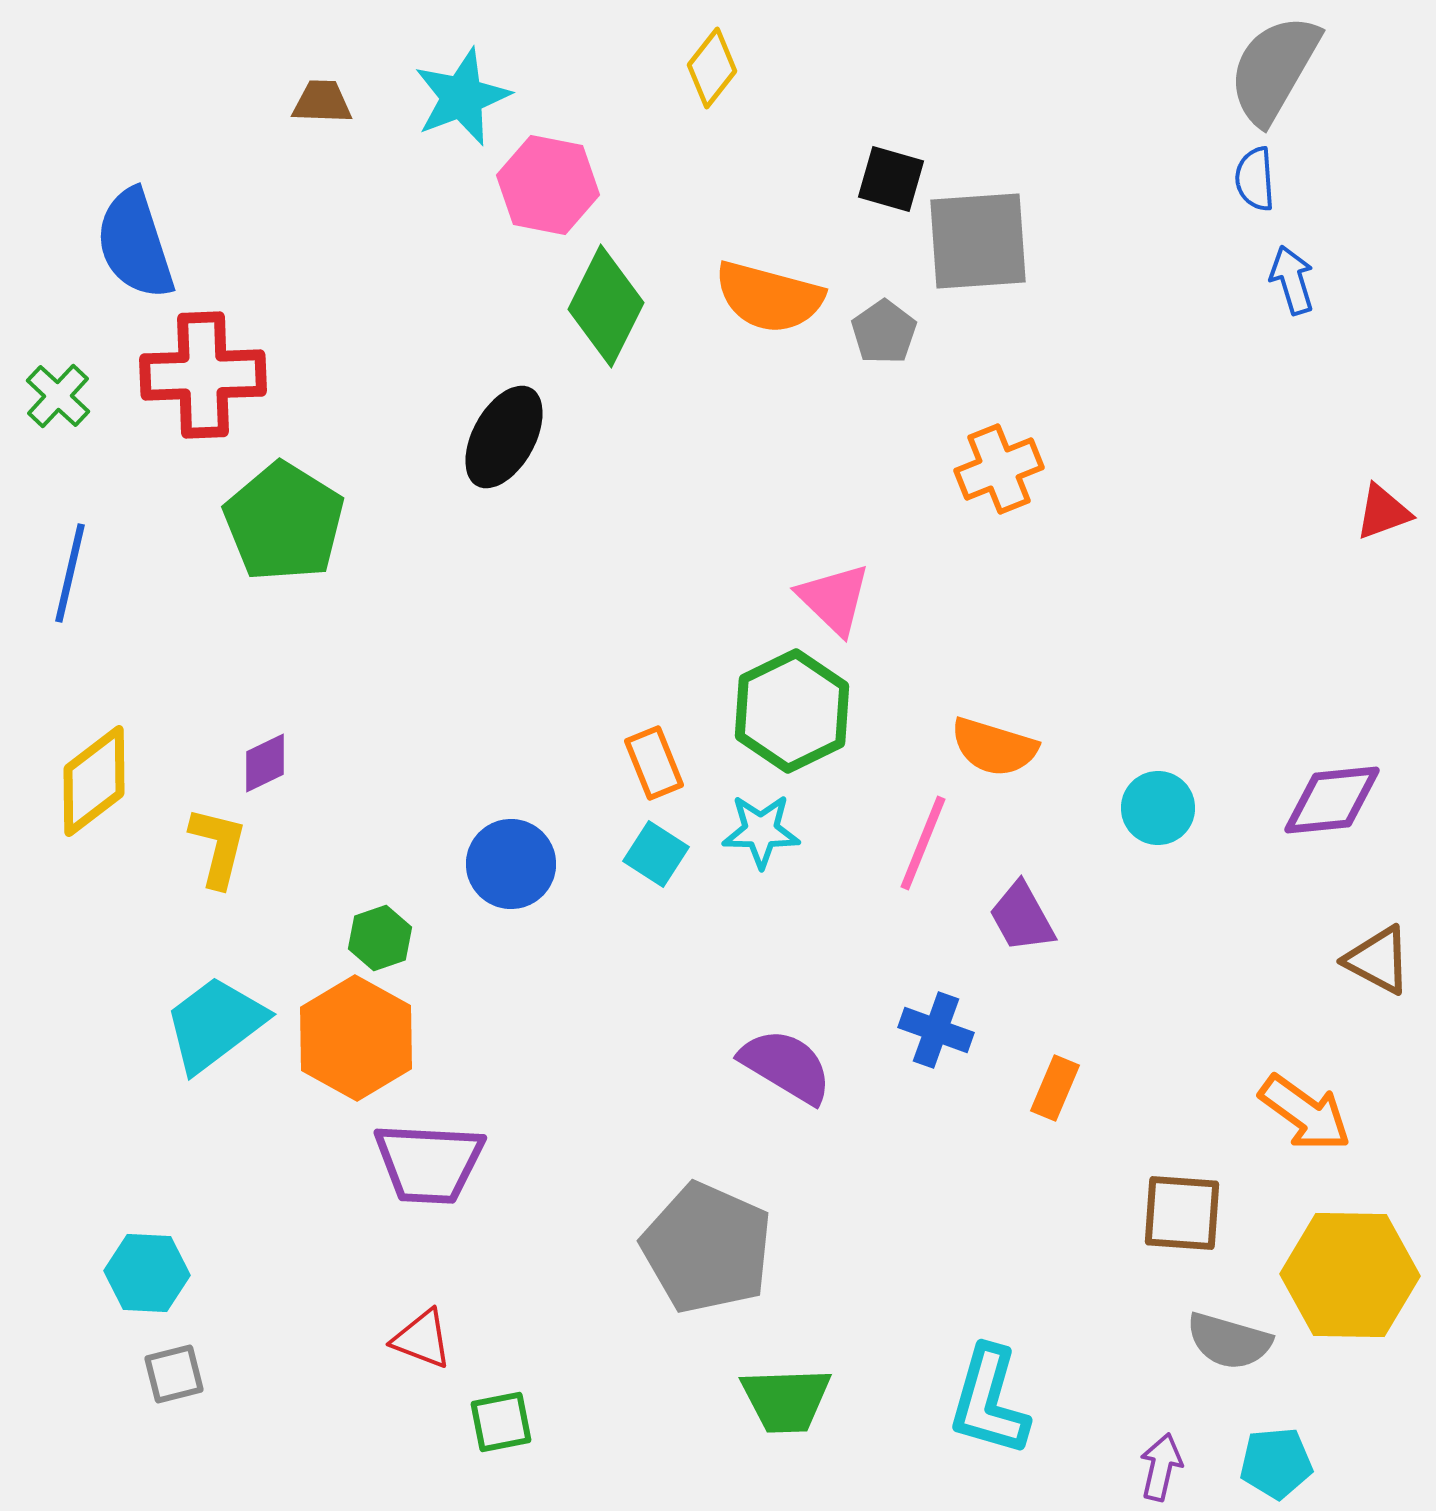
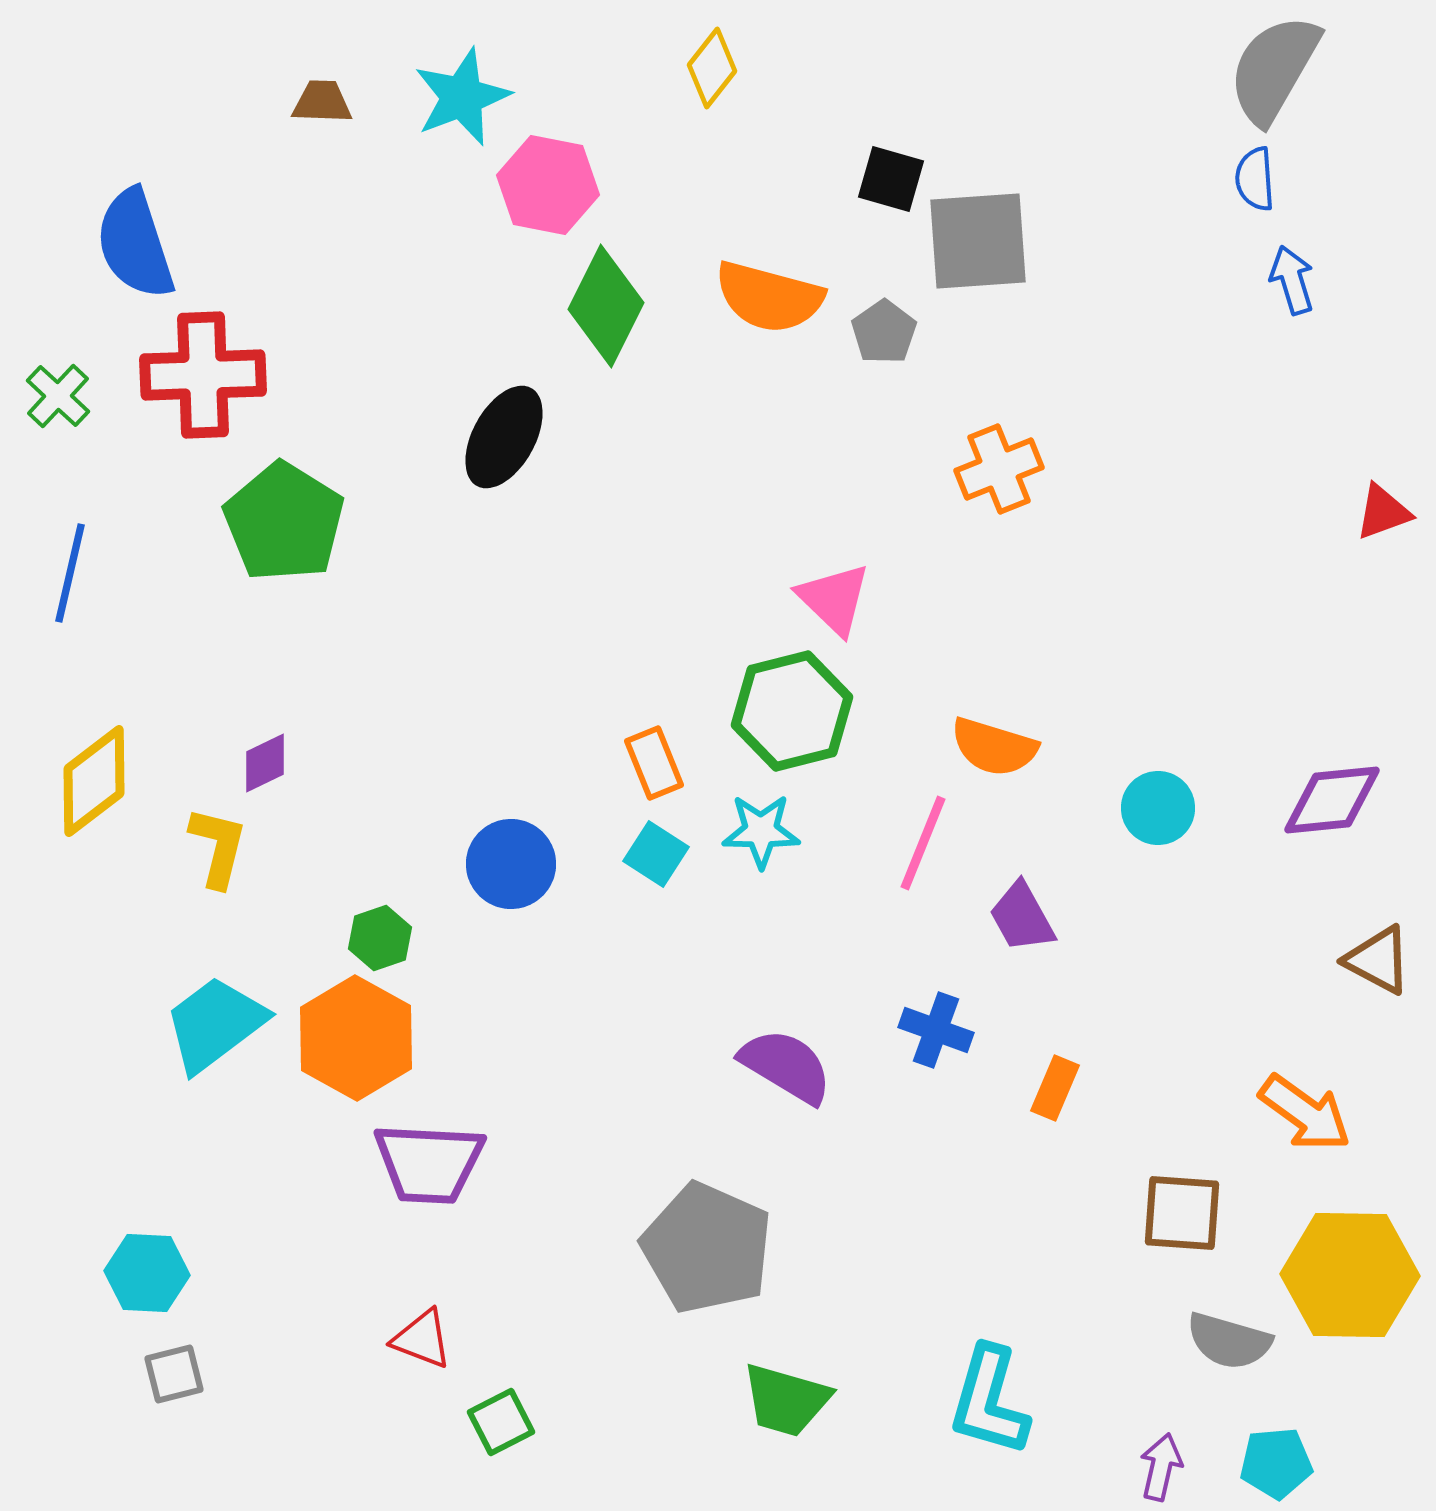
green hexagon at (792, 711): rotated 12 degrees clockwise
green trapezoid at (786, 1400): rotated 18 degrees clockwise
green square at (501, 1422): rotated 16 degrees counterclockwise
